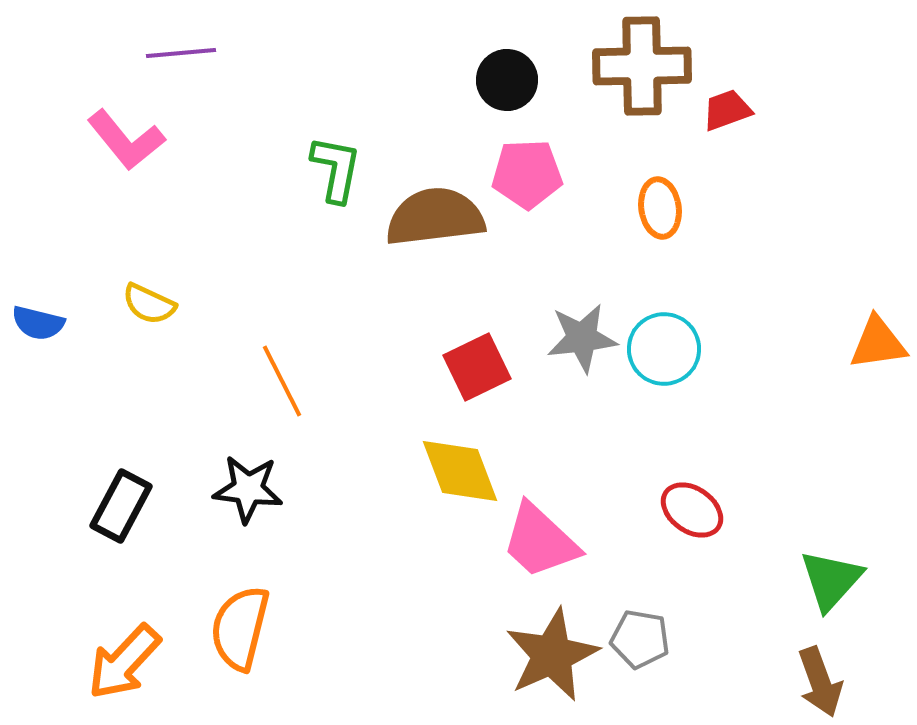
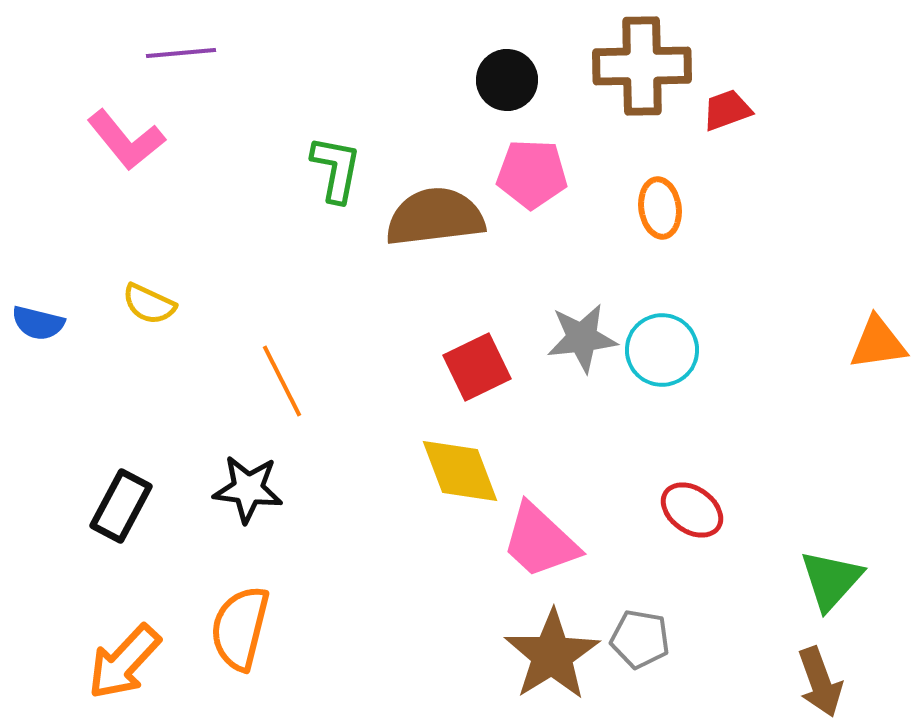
pink pentagon: moved 5 px right; rotated 4 degrees clockwise
cyan circle: moved 2 px left, 1 px down
brown star: rotated 8 degrees counterclockwise
